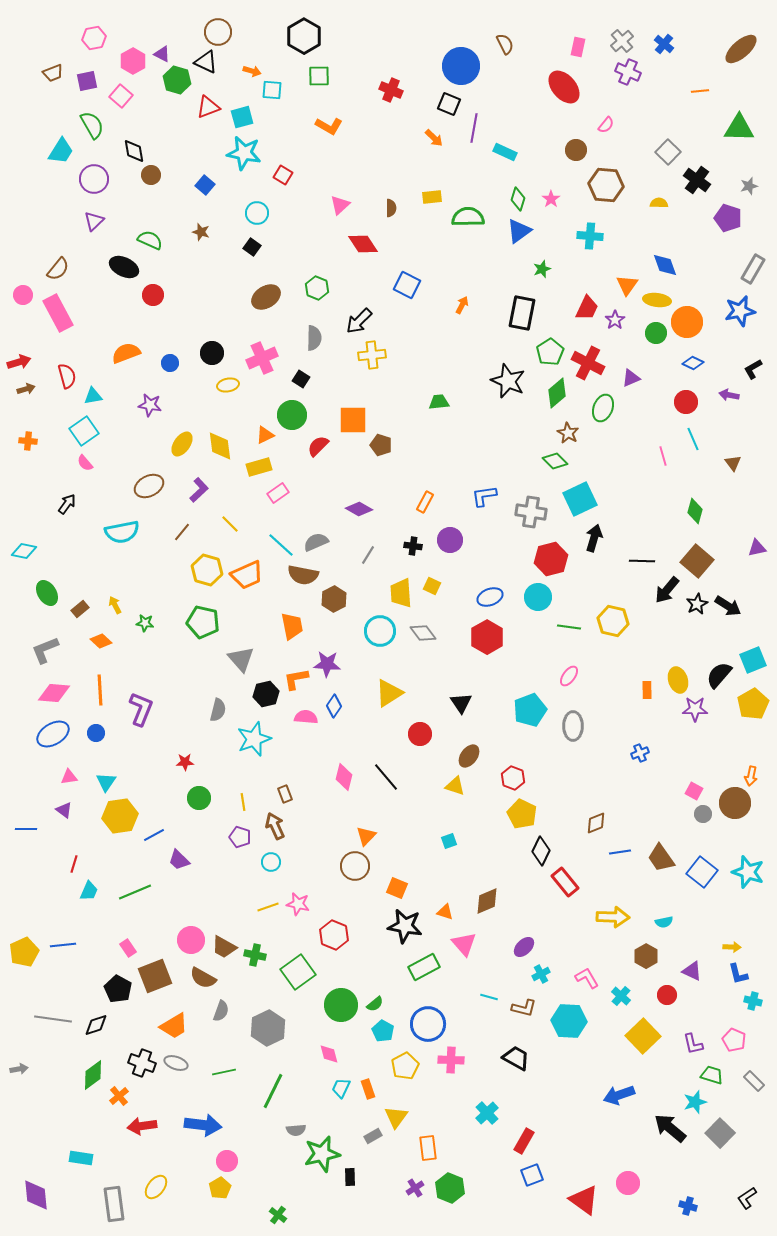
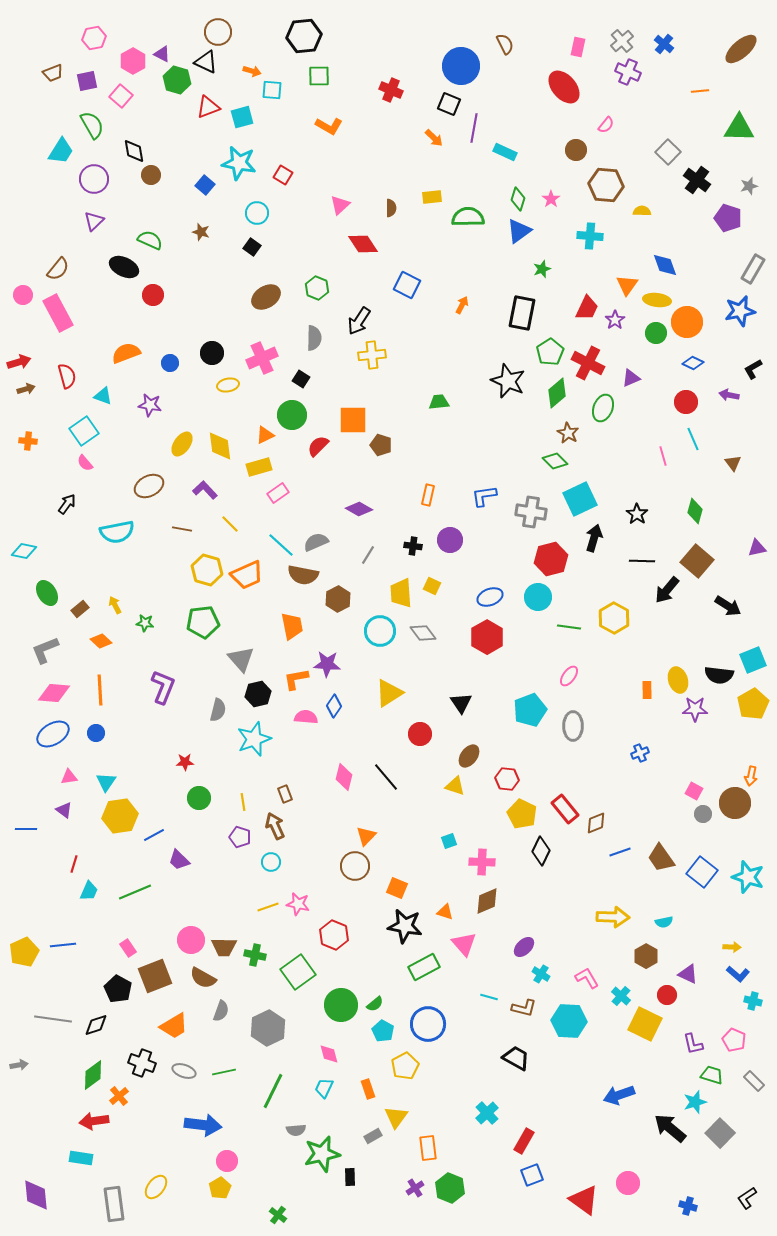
black hexagon at (304, 36): rotated 24 degrees clockwise
cyan star at (244, 153): moved 5 px left, 10 px down
yellow semicircle at (659, 203): moved 17 px left, 8 px down
black arrow at (359, 321): rotated 12 degrees counterclockwise
cyan triangle at (93, 396): moved 10 px right; rotated 30 degrees clockwise
purple L-shape at (199, 490): moved 6 px right; rotated 90 degrees counterclockwise
orange rectangle at (425, 502): moved 3 px right, 7 px up; rotated 15 degrees counterclockwise
cyan semicircle at (122, 532): moved 5 px left
brown line at (182, 532): moved 3 px up; rotated 60 degrees clockwise
brown hexagon at (334, 599): moved 4 px right
black star at (697, 604): moved 60 px left, 90 px up; rotated 10 degrees counterclockwise
yellow hexagon at (613, 621): moved 1 px right, 3 px up; rotated 16 degrees clockwise
green pentagon at (203, 622): rotated 20 degrees counterclockwise
black semicircle at (719, 675): rotated 124 degrees counterclockwise
black hexagon at (266, 694): moved 8 px left
purple L-shape at (141, 709): moved 22 px right, 22 px up
red hexagon at (513, 778): moved 6 px left, 1 px down; rotated 15 degrees counterclockwise
blue line at (620, 852): rotated 10 degrees counterclockwise
cyan star at (748, 872): moved 5 px down
red rectangle at (565, 882): moved 73 px up
brown trapezoid at (224, 947): rotated 28 degrees counterclockwise
purple triangle at (692, 971): moved 4 px left, 3 px down
cyan cross at (541, 974): rotated 30 degrees counterclockwise
blue L-shape at (738, 974): rotated 35 degrees counterclockwise
yellow square at (643, 1036): moved 2 px right, 12 px up; rotated 20 degrees counterclockwise
pink cross at (451, 1060): moved 31 px right, 198 px up
gray ellipse at (176, 1063): moved 8 px right, 8 px down
gray arrow at (19, 1069): moved 4 px up
cyan trapezoid at (341, 1088): moved 17 px left
red arrow at (142, 1126): moved 48 px left, 5 px up
